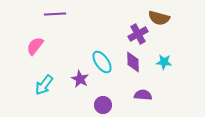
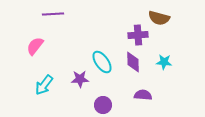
purple line: moved 2 px left
purple cross: moved 1 px down; rotated 24 degrees clockwise
purple star: rotated 30 degrees counterclockwise
